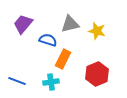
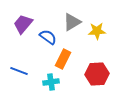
gray triangle: moved 2 px right, 2 px up; rotated 18 degrees counterclockwise
yellow star: rotated 18 degrees counterclockwise
blue semicircle: moved 3 px up; rotated 18 degrees clockwise
red hexagon: rotated 20 degrees clockwise
blue line: moved 2 px right, 10 px up
